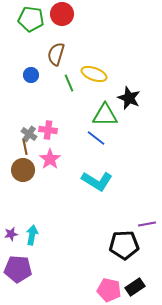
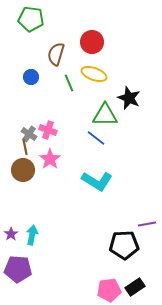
red circle: moved 30 px right, 28 px down
blue circle: moved 2 px down
pink cross: rotated 12 degrees clockwise
purple star: rotated 24 degrees counterclockwise
pink pentagon: rotated 20 degrees counterclockwise
